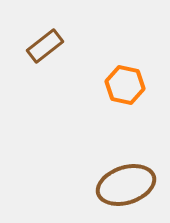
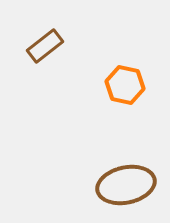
brown ellipse: rotated 6 degrees clockwise
